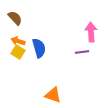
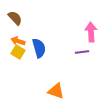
orange triangle: moved 3 px right, 4 px up
